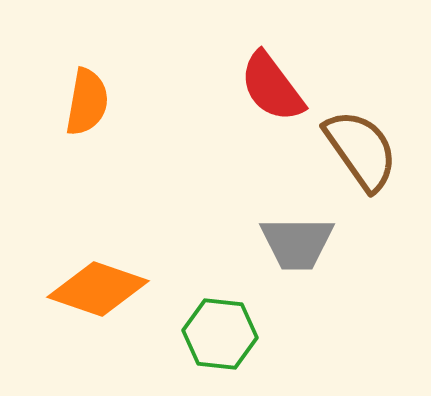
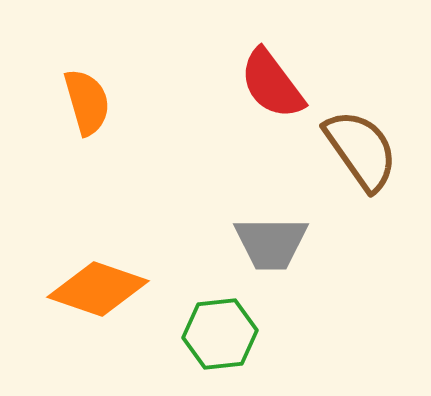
red semicircle: moved 3 px up
orange semicircle: rotated 26 degrees counterclockwise
gray trapezoid: moved 26 px left
green hexagon: rotated 12 degrees counterclockwise
